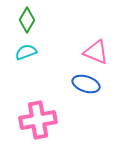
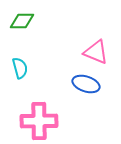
green diamond: moved 5 px left, 1 px down; rotated 60 degrees clockwise
cyan semicircle: moved 6 px left, 16 px down; rotated 95 degrees clockwise
pink cross: moved 1 px right, 1 px down; rotated 9 degrees clockwise
